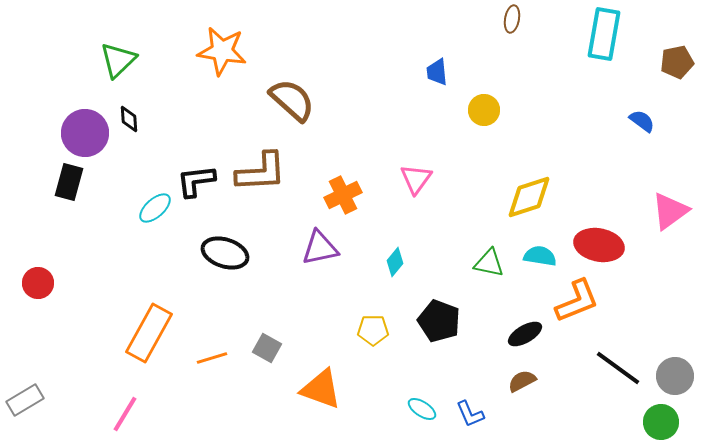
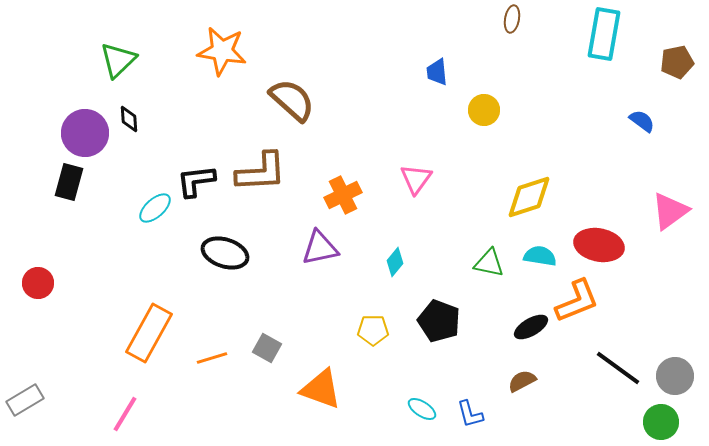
black ellipse at (525, 334): moved 6 px right, 7 px up
blue L-shape at (470, 414): rotated 8 degrees clockwise
